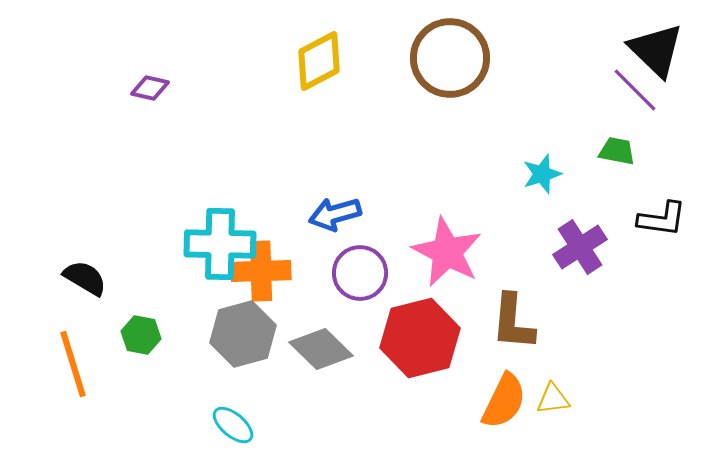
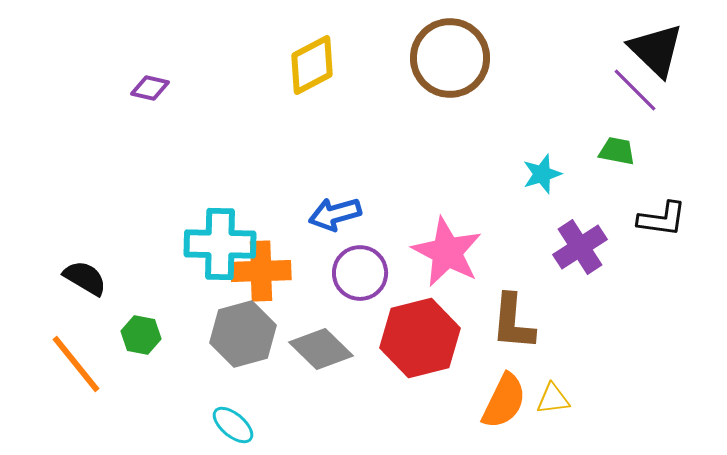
yellow diamond: moved 7 px left, 4 px down
orange line: moved 3 px right; rotated 22 degrees counterclockwise
